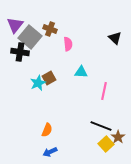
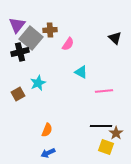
purple triangle: moved 2 px right
brown cross: moved 1 px down; rotated 24 degrees counterclockwise
gray square: moved 1 px right, 1 px down
pink semicircle: rotated 40 degrees clockwise
black cross: rotated 24 degrees counterclockwise
cyan triangle: rotated 24 degrees clockwise
brown square: moved 31 px left, 16 px down
pink line: rotated 72 degrees clockwise
black line: rotated 20 degrees counterclockwise
brown star: moved 2 px left, 4 px up
yellow square: moved 3 px down; rotated 28 degrees counterclockwise
blue arrow: moved 2 px left, 1 px down
